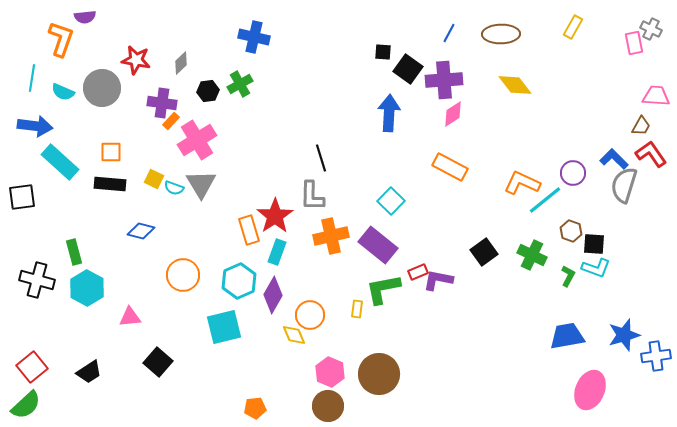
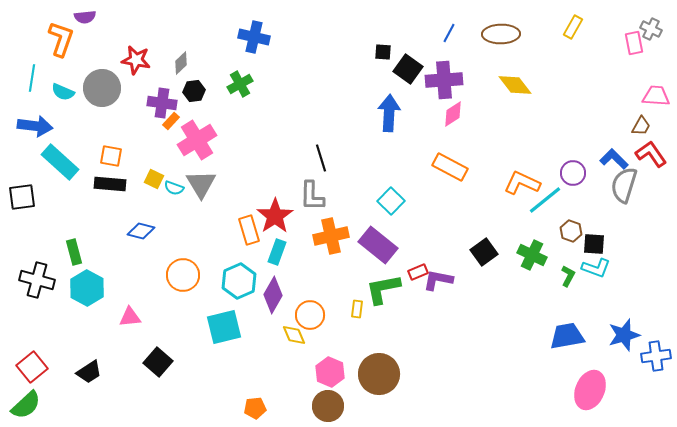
black hexagon at (208, 91): moved 14 px left
orange square at (111, 152): moved 4 px down; rotated 10 degrees clockwise
